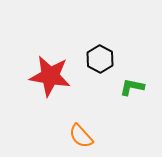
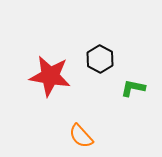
green L-shape: moved 1 px right, 1 px down
